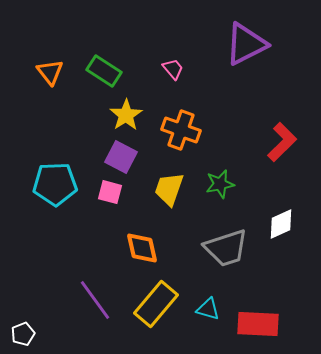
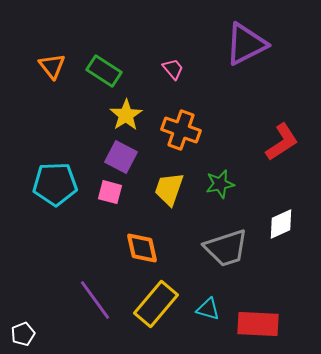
orange triangle: moved 2 px right, 6 px up
red L-shape: rotated 12 degrees clockwise
